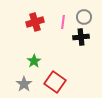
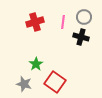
black cross: rotated 21 degrees clockwise
green star: moved 2 px right, 3 px down
gray star: rotated 21 degrees counterclockwise
